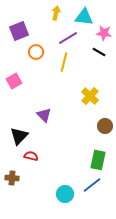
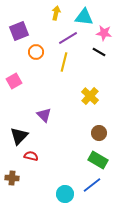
brown circle: moved 6 px left, 7 px down
green rectangle: rotated 72 degrees counterclockwise
